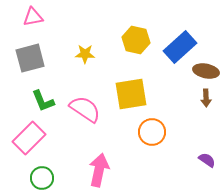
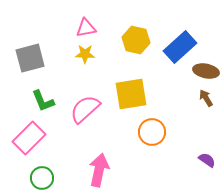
pink triangle: moved 53 px right, 11 px down
brown arrow: rotated 150 degrees clockwise
pink semicircle: rotated 76 degrees counterclockwise
